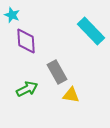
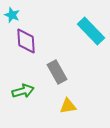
green arrow: moved 4 px left, 2 px down; rotated 10 degrees clockwise
yellow triangle: moved 3 px left, 11 px down; rotated 18 degrees counterclockwise
